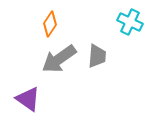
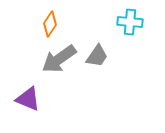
cyan cross: rotated 20 degrees counterclockwise
gray trapezoid: rotated 30 degrees clockwise
purple triangle: rotated 12 degrees counterclockwise
